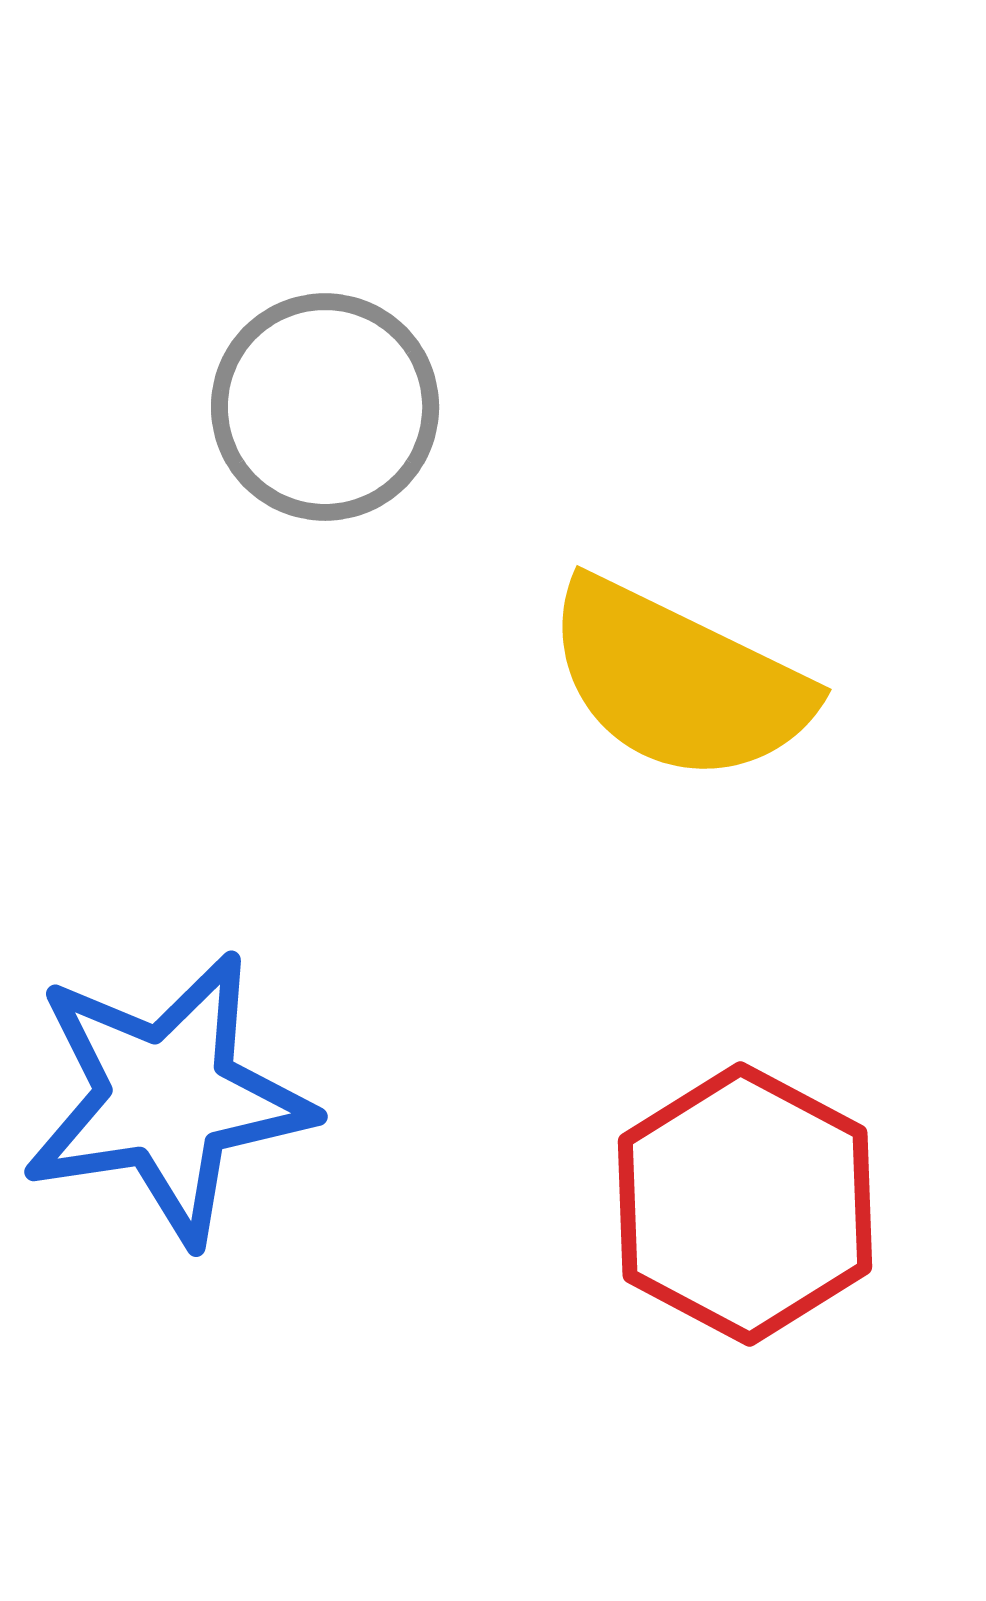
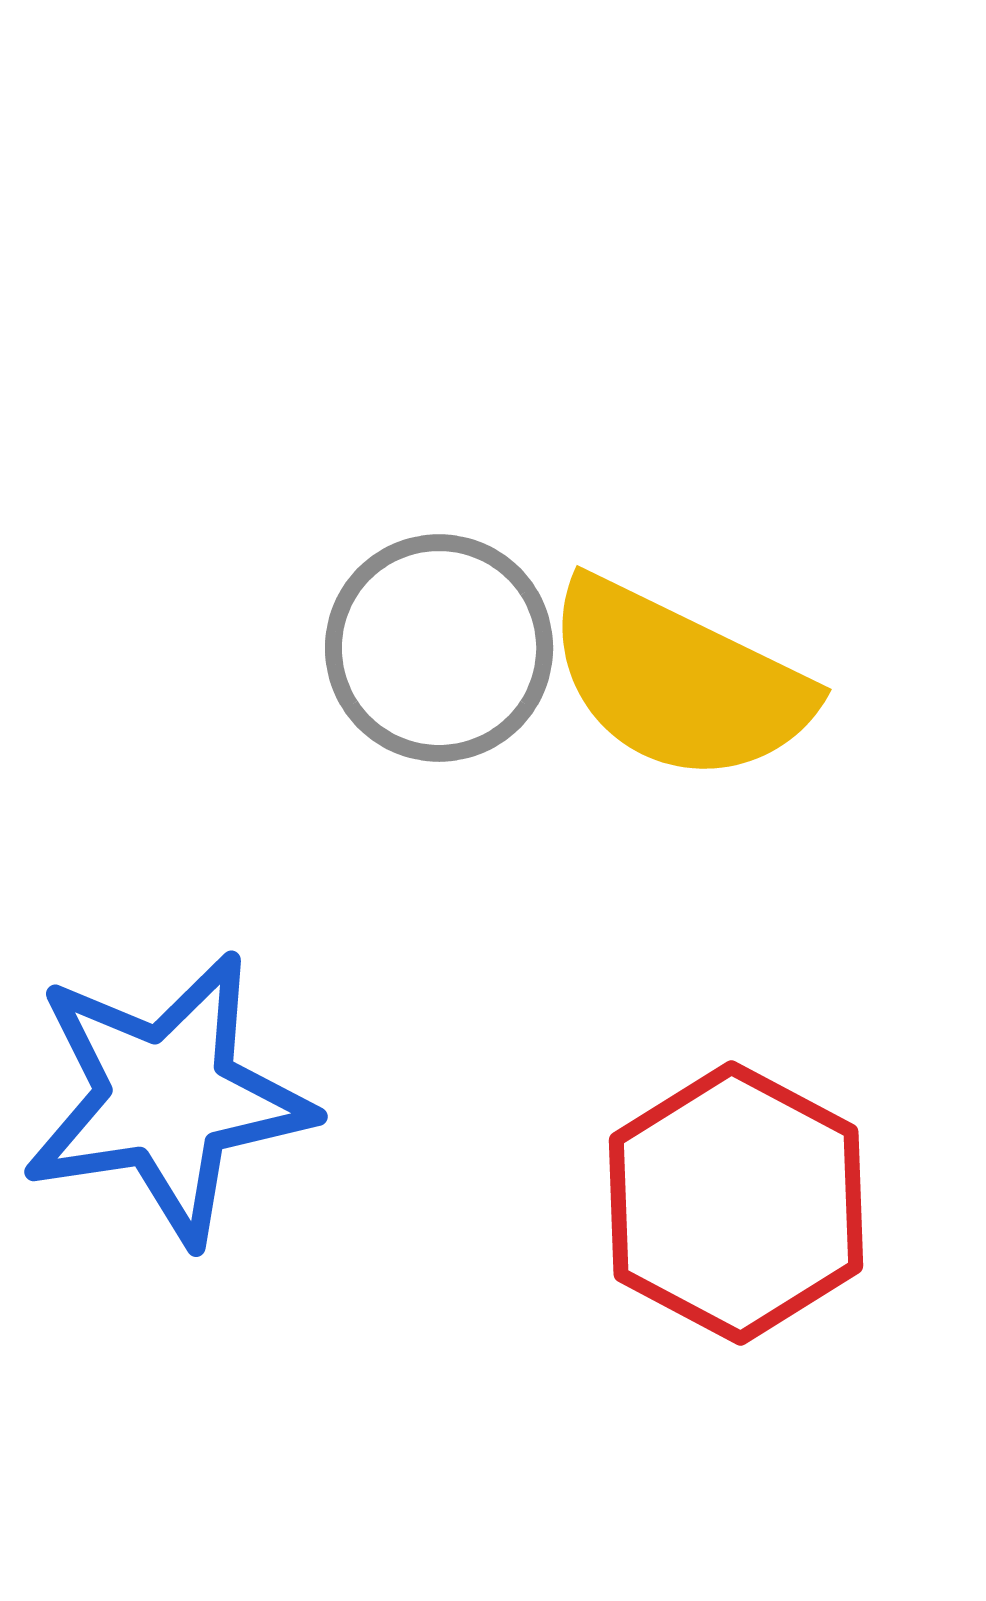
gray circle: moved 114 px right, 241 px down
red hexagon: moved 9 px left, 1 px up
